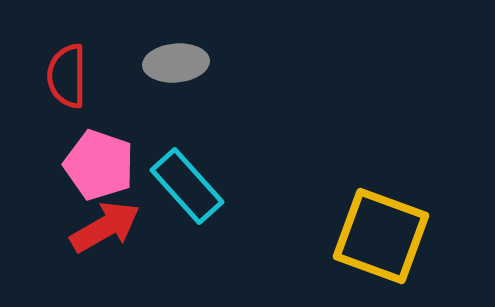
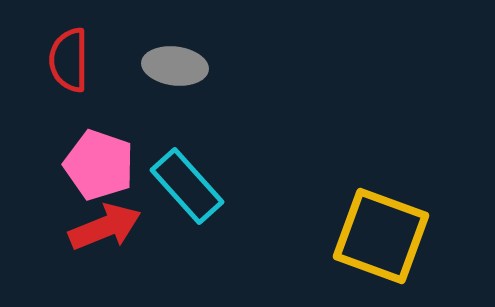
gray ellipse: moved 1 px left, 3 px down; rotated 12 degrees clockwise
red semicircle: moved 2 px right, 16 px up
red arrow: rotated 8 degrees clockwise
